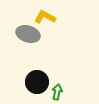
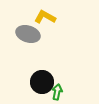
black circle: moved 5 px right
